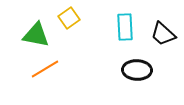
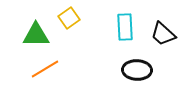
green triangle: rotated 12 degrees counterclockwise
